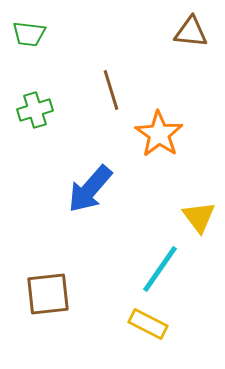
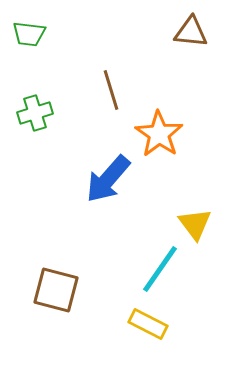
green cross: moved 3 px down
blue arrow: moved 18 px right, 10 px up
yellow triangle: moved 4 px left, 7 px down
brown square: moved 8 px right, 4 px up; rotated 21 degrees clockwise
